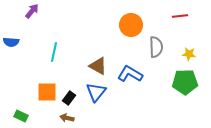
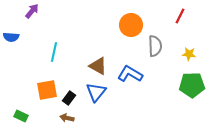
red line: rotated 56 degrees counterclockwise
blue semicircle: moved 5 px up
gray semicircle: moved 1 px left, 1 px up
green pentagon: moved 7 px right, 3 px down
orange square: moved 2 px up; rotated 10 degrees counterclockwise
